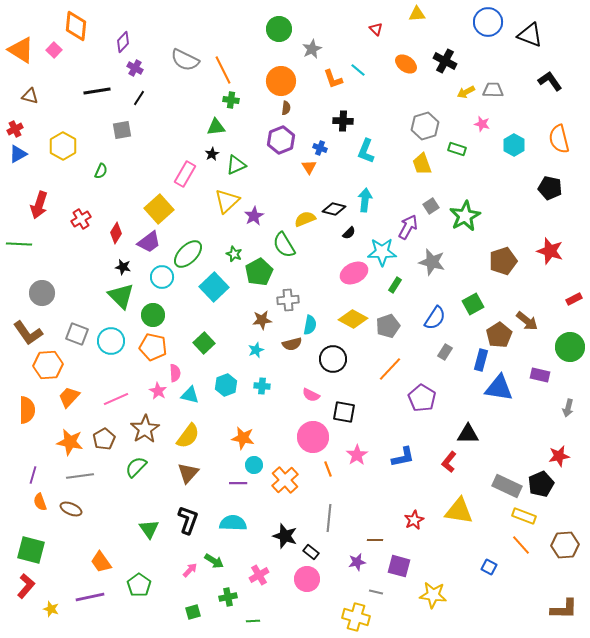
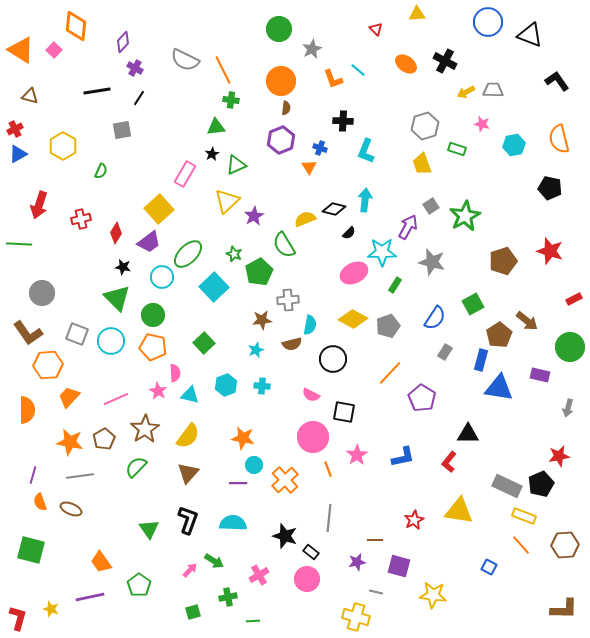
black L-shape at (550, 81): moved 7 px right
cyan hexagon at (514, 145): rotated 20 degrees clockwise
red cross at (81, 219): rotated 18 degrees clockwise
green triangle at (121, 296): moved 4 px left, 2 px down
orange line at (390, 369): moved 4 px down
red L-shape at (26, 586): moved 8 px left, 32 px down; rotated 25 degrees counterclockwise
